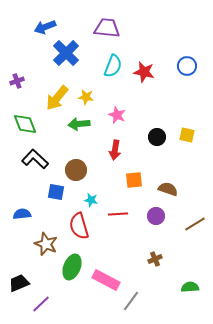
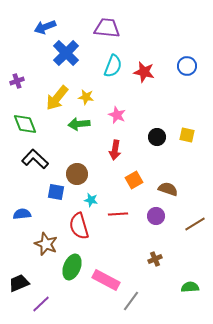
brown circle: moved 1 px right, 4 px down
orange square: rotated 24 degrees counterclockwise
